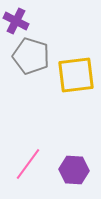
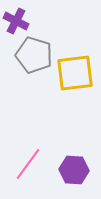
gray pentagon: moved 3 px right, 1 px up
yellow square: moved 1 px left, 2 px up
